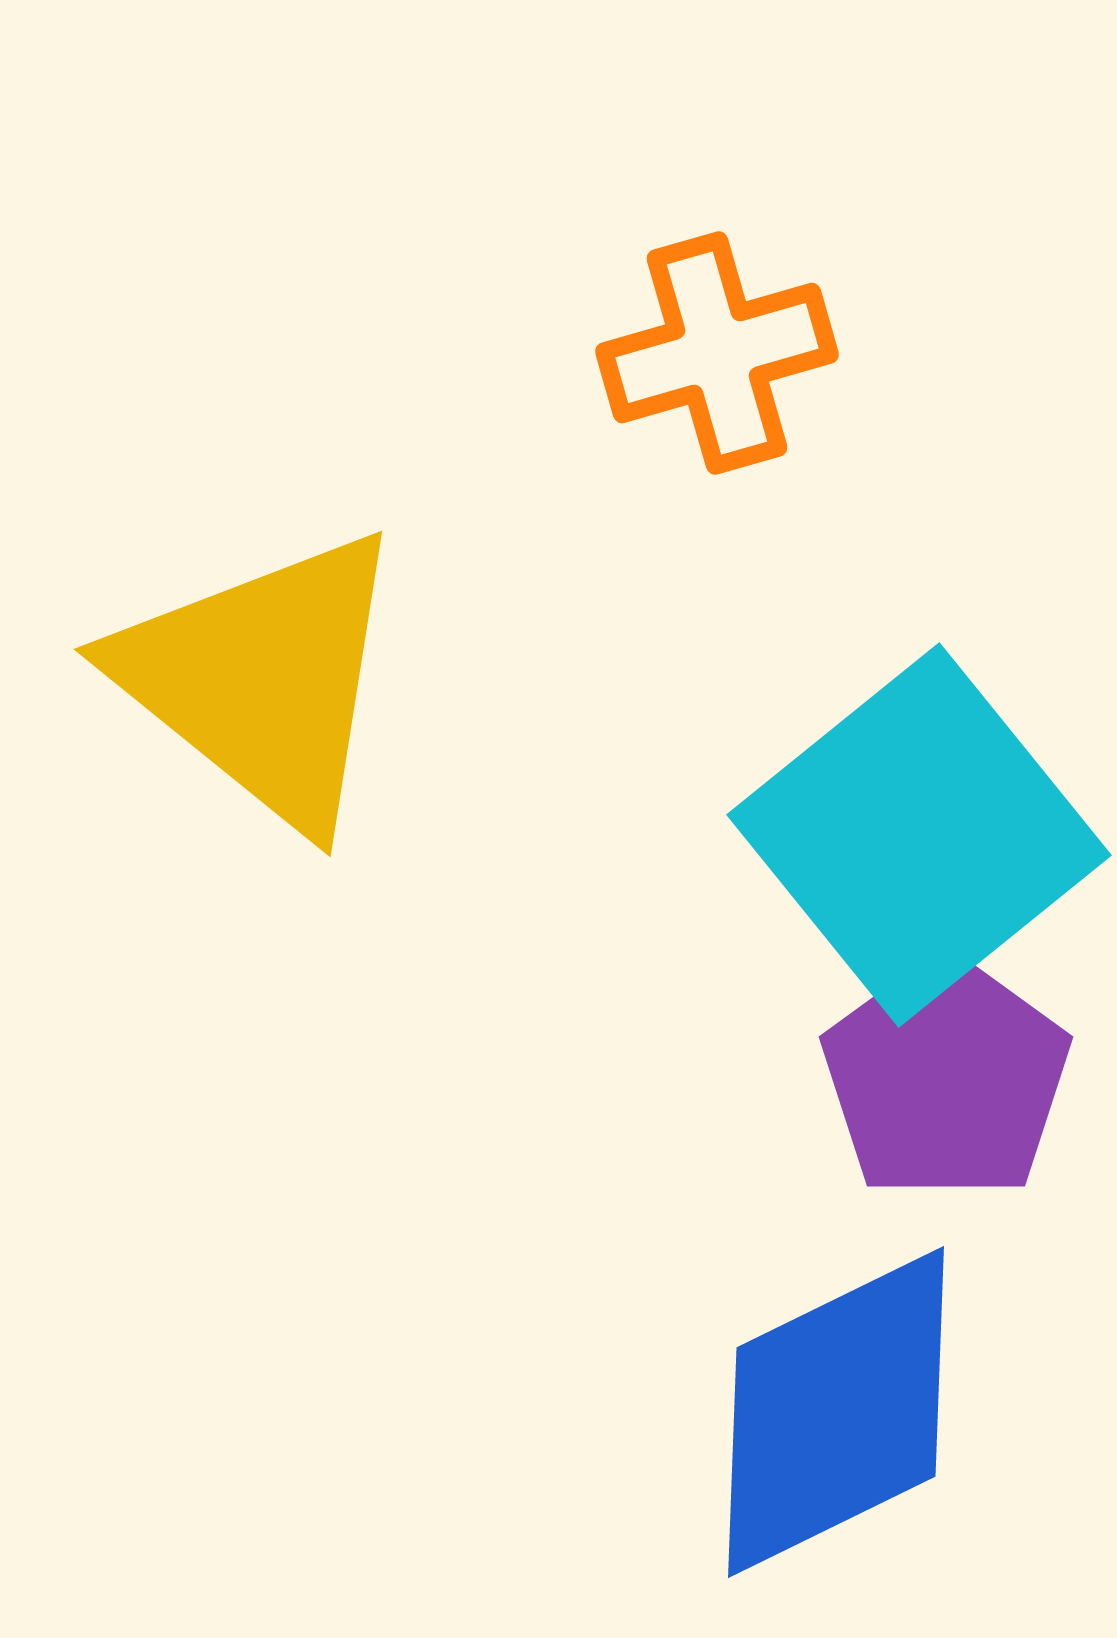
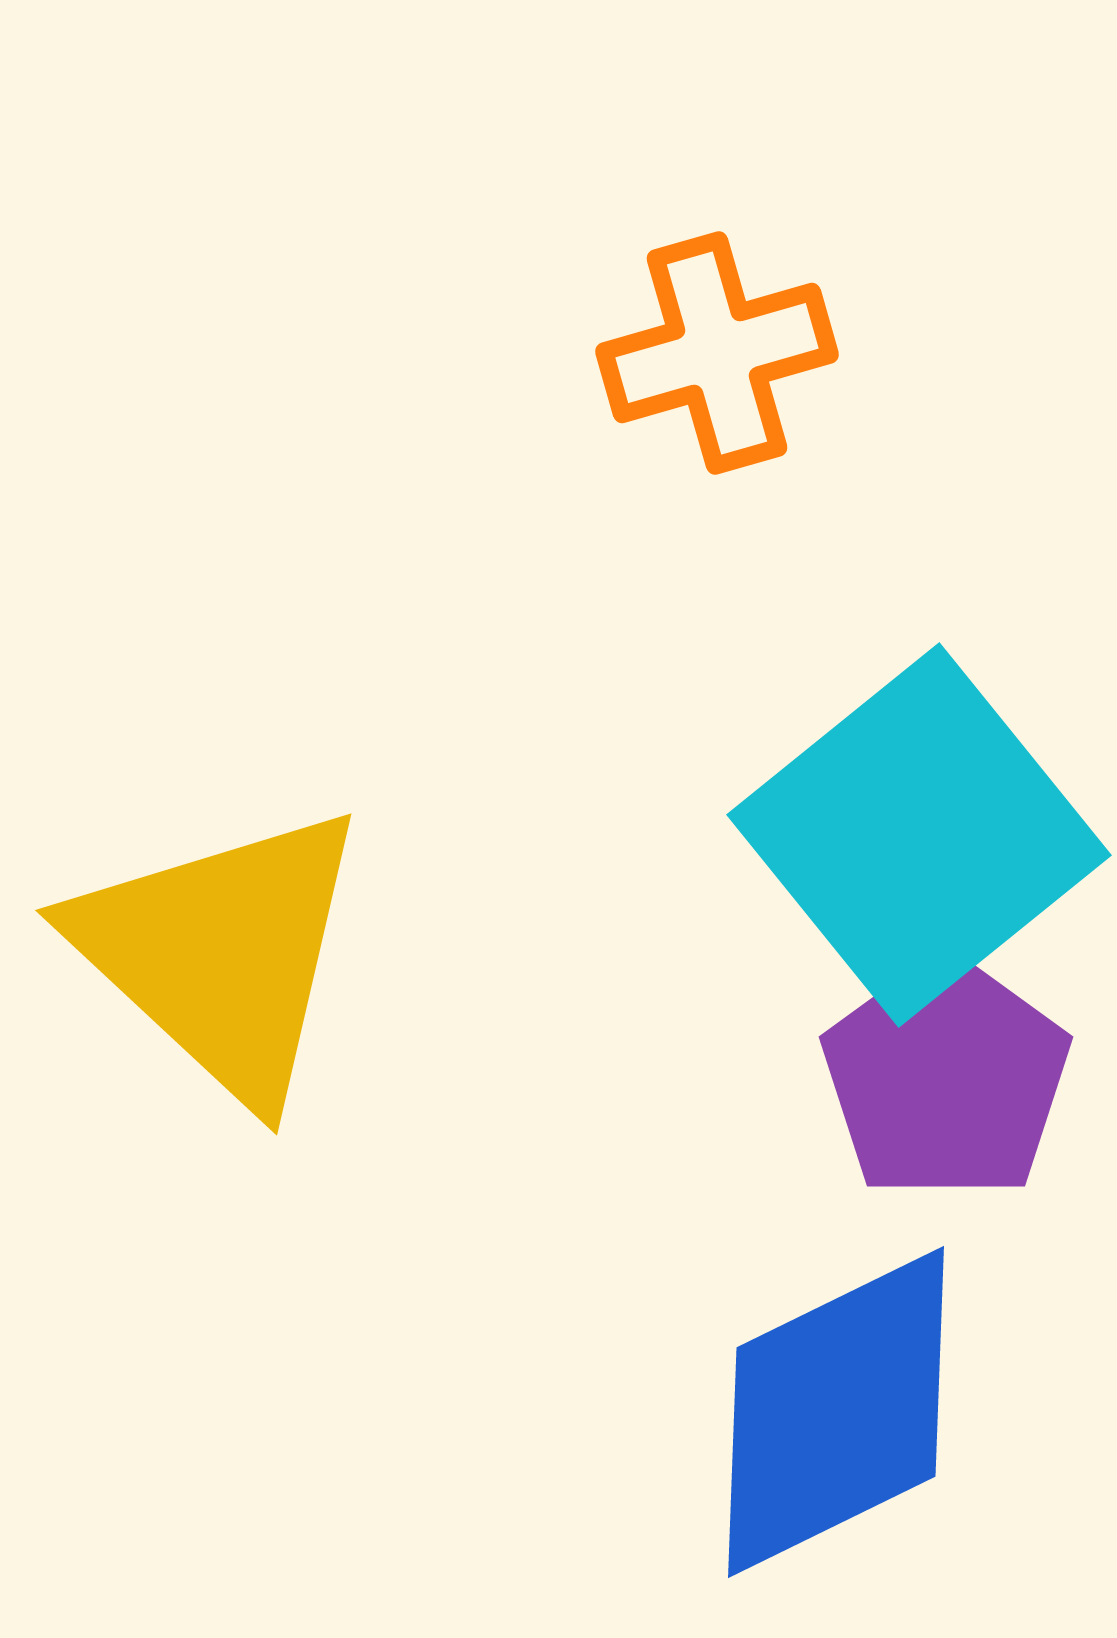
yellow triangle: moved 41 px left, 274 px down; rotated 4 degrees clockwise
